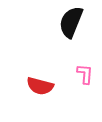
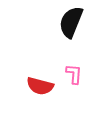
pink L-shape: moved 11 px left
